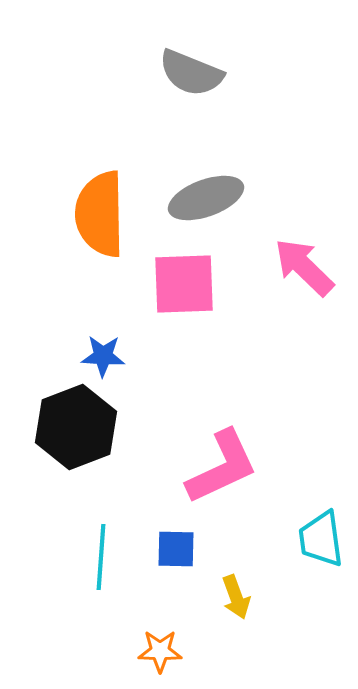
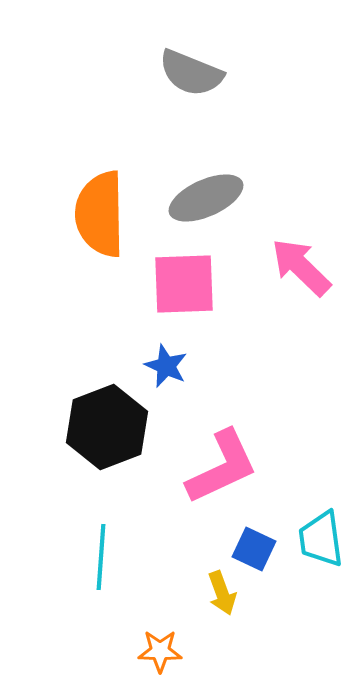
gray ellipse: rotated 4 degrees counterclockwise
pink arrow: moved 3 px left
blue star: moved 63 px right, 10 px down; rotated 21 degrees clockwise
black hexagon: moved 31 px right
blue square: moved 78 px right; rotated 24 degrees clockwise
yellow arrow: moved 14 px left, 4 px up
